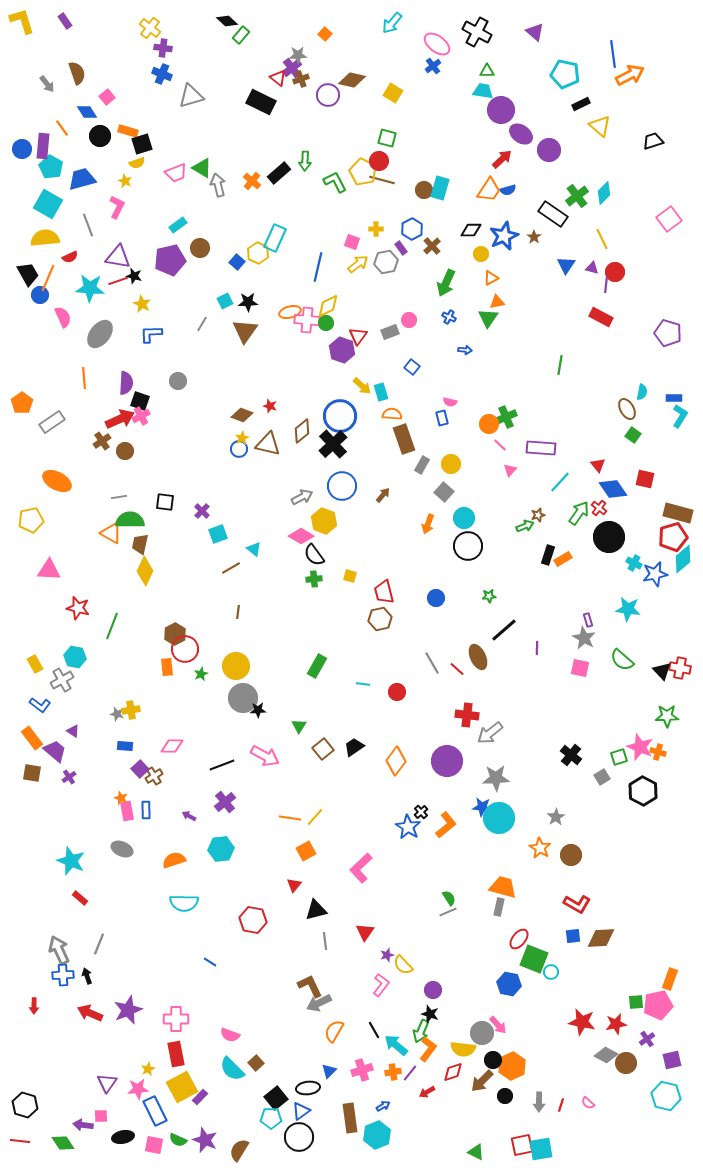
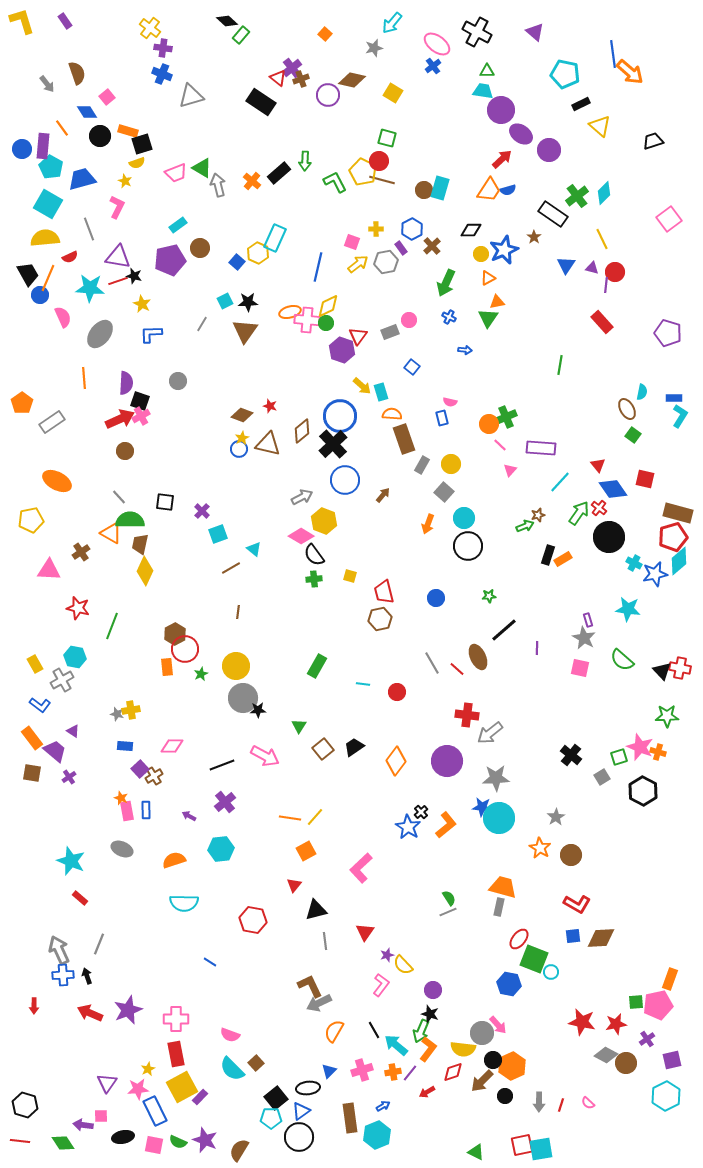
gray star at (298, 55): moved 76 px right, 7 px up; rotated 12 degrees counterclockwise
orange arrow at (630, 75): moved 3 px up; rotated 68 degrees clockwise
black rectangle at (261, 102): rotated 8 degrees clockwise
gray line at (88, 225): moved 1 px right, 4 px down
blue star at (504, 236): moved 14 px down
orange triangle at (491, 278): moved 3 px left
red rectangle at (601, 317): moved 1 px right, 5 px down; rotated 20 degrees clockwise
brown cross at (102, 441): moved 21 px left, 111 px down
blue circle at (342, 486): moved 3 px right, 6 px up
gray line at (119, 497): rotated 56 degrees clockwise
cyan diamond at (683, 559): moved 4 px left, 2 px down
cyan hexagon at (666, 1096): rotated 20 degrees clockwise
green semicircle at (178, 1140): moved 2 px down
